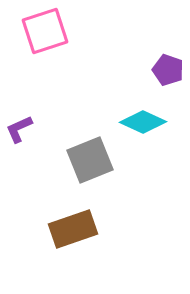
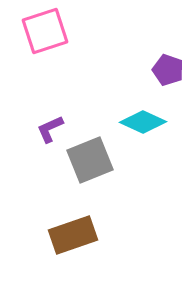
purple L-shape: moved 31 px right
brown rectangle: moved 6 px down
